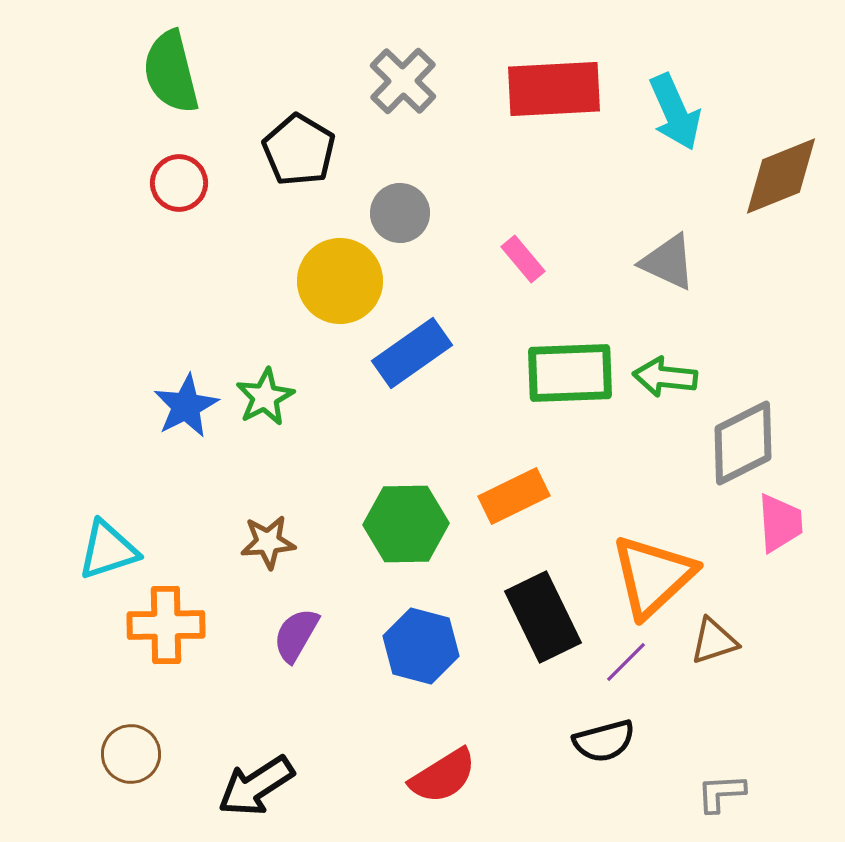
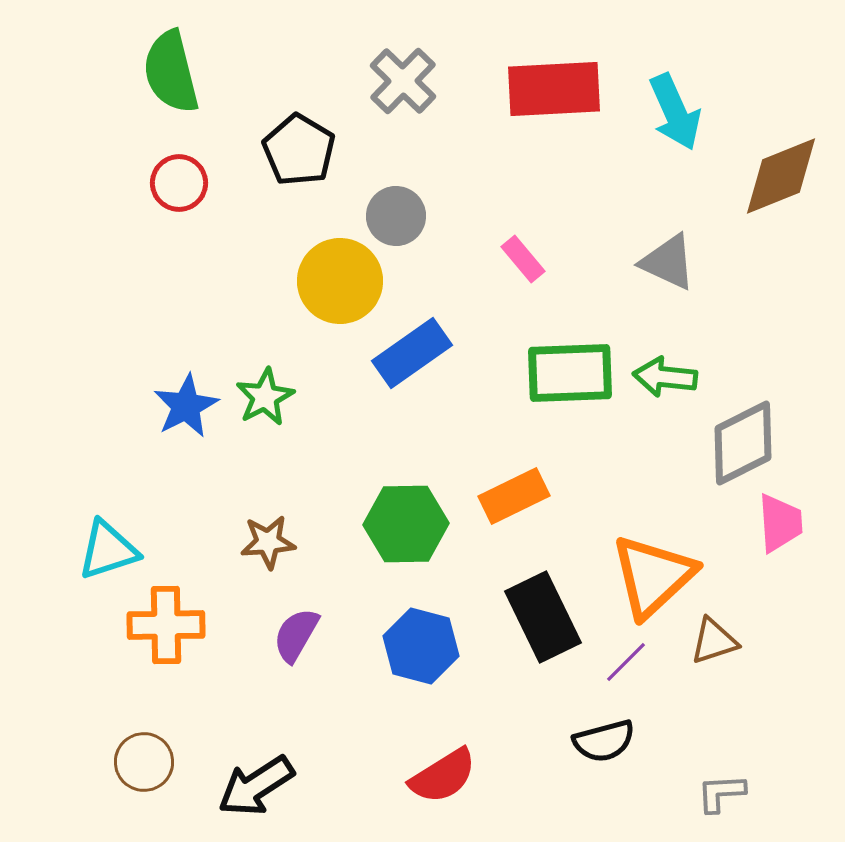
gray circle: moved 4 px left, 3 px down
brown circle: moved 13 px right, 8 px down
